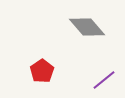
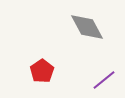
gray diamond: rotated 12 degrees clockwise
